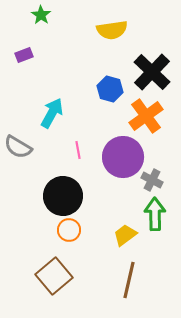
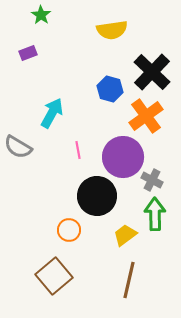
purple rectangle: moved 4 px right, 2 px up
black circle: moved 34 px right
